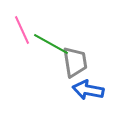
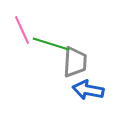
green line: rotated 12 degrees counterclockwise
gray trapezoid: rotated 12 degrees clockwise
